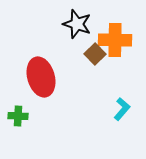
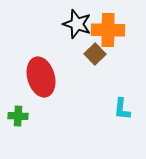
orange cross: moved 7 px left, 10 px up
cyan L-shape: rotated 145 degrees clockwise
